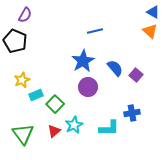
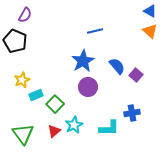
blue triangle: moved 3 px left, 1 px up
blue semicircle: moved 2 px right, 2 px up
